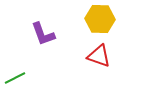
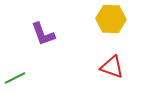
yellow hexagon: moved 11 px right
red triangle: moved 13 px right, 11 px down
